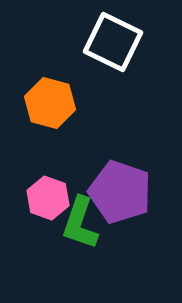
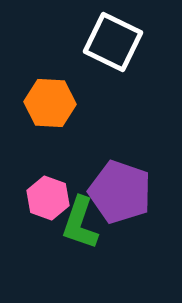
orange hexagon: rotated 12 degrees counterclockwise
